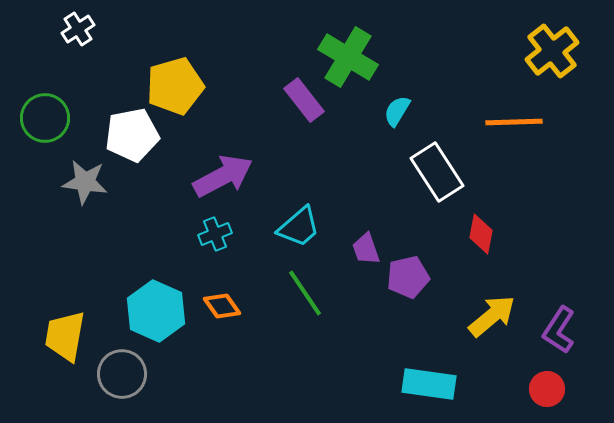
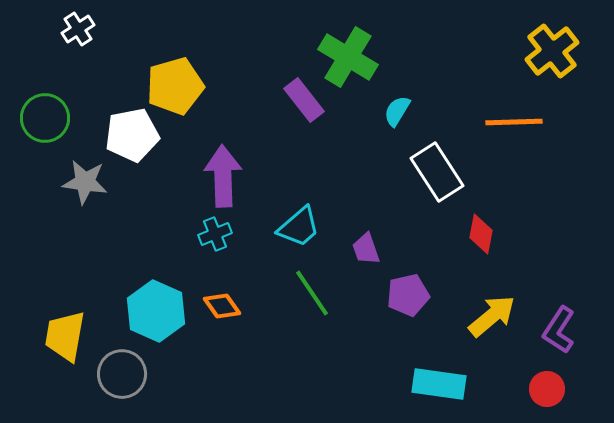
purple arrow: rotated 64 degrees counterclockwise
purple pentagon: moved 18 px down
green line: moved 7 px right
cyan rectangle: moved 10 px right
